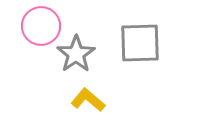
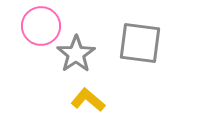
gray square: rotated 9 degrees clockwise
